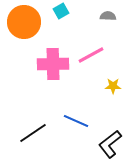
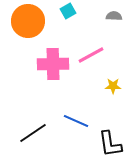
cyan square: moved 7 px right
gray semicircle: moved 6 px right
orange circle: moved 4 px right, 1 px up
black L-shape: rotated 60 degrees counterclockwise
